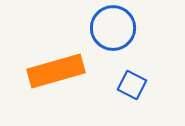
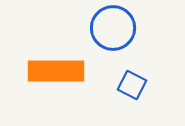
orange rectangle: rotated 16 degrees clockwise
